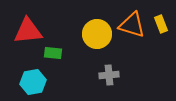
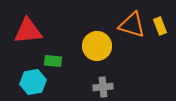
yellow rectangle: moved 1 px left, 2 px down
yellow circle: moved 12 px down
green rectangle: moved 8 px down
gray cross: moved 6 px left, 12 px down
